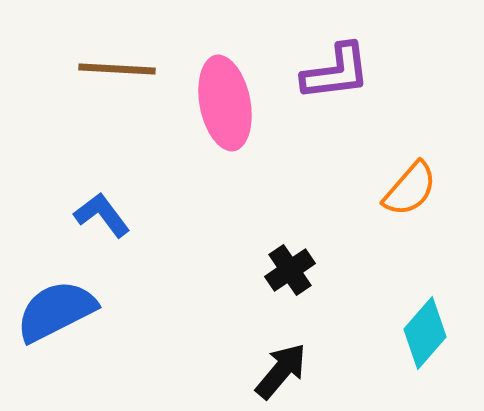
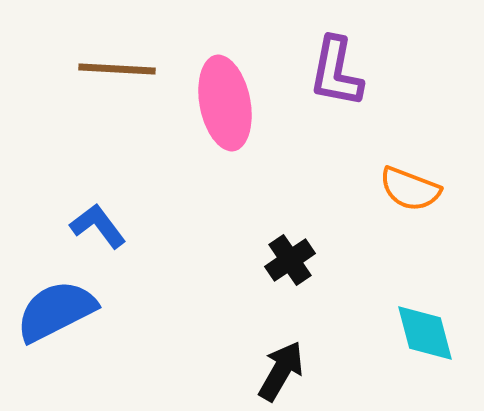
purple L-shape: rotated 108 degrees clockwise
orange semicircle: rotated 70 degrees clockwise
blue L-shape: moved 4 px left, 11 px down
black cross: moved 10 px up
cyan diamond: rotated 56 degrees counterclockwise
black arrow: rotated 10 degrees counterclockwise
